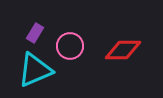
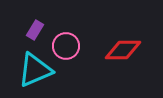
purple rectangle: moved 3 px up
pink circle: moved 4 px left
